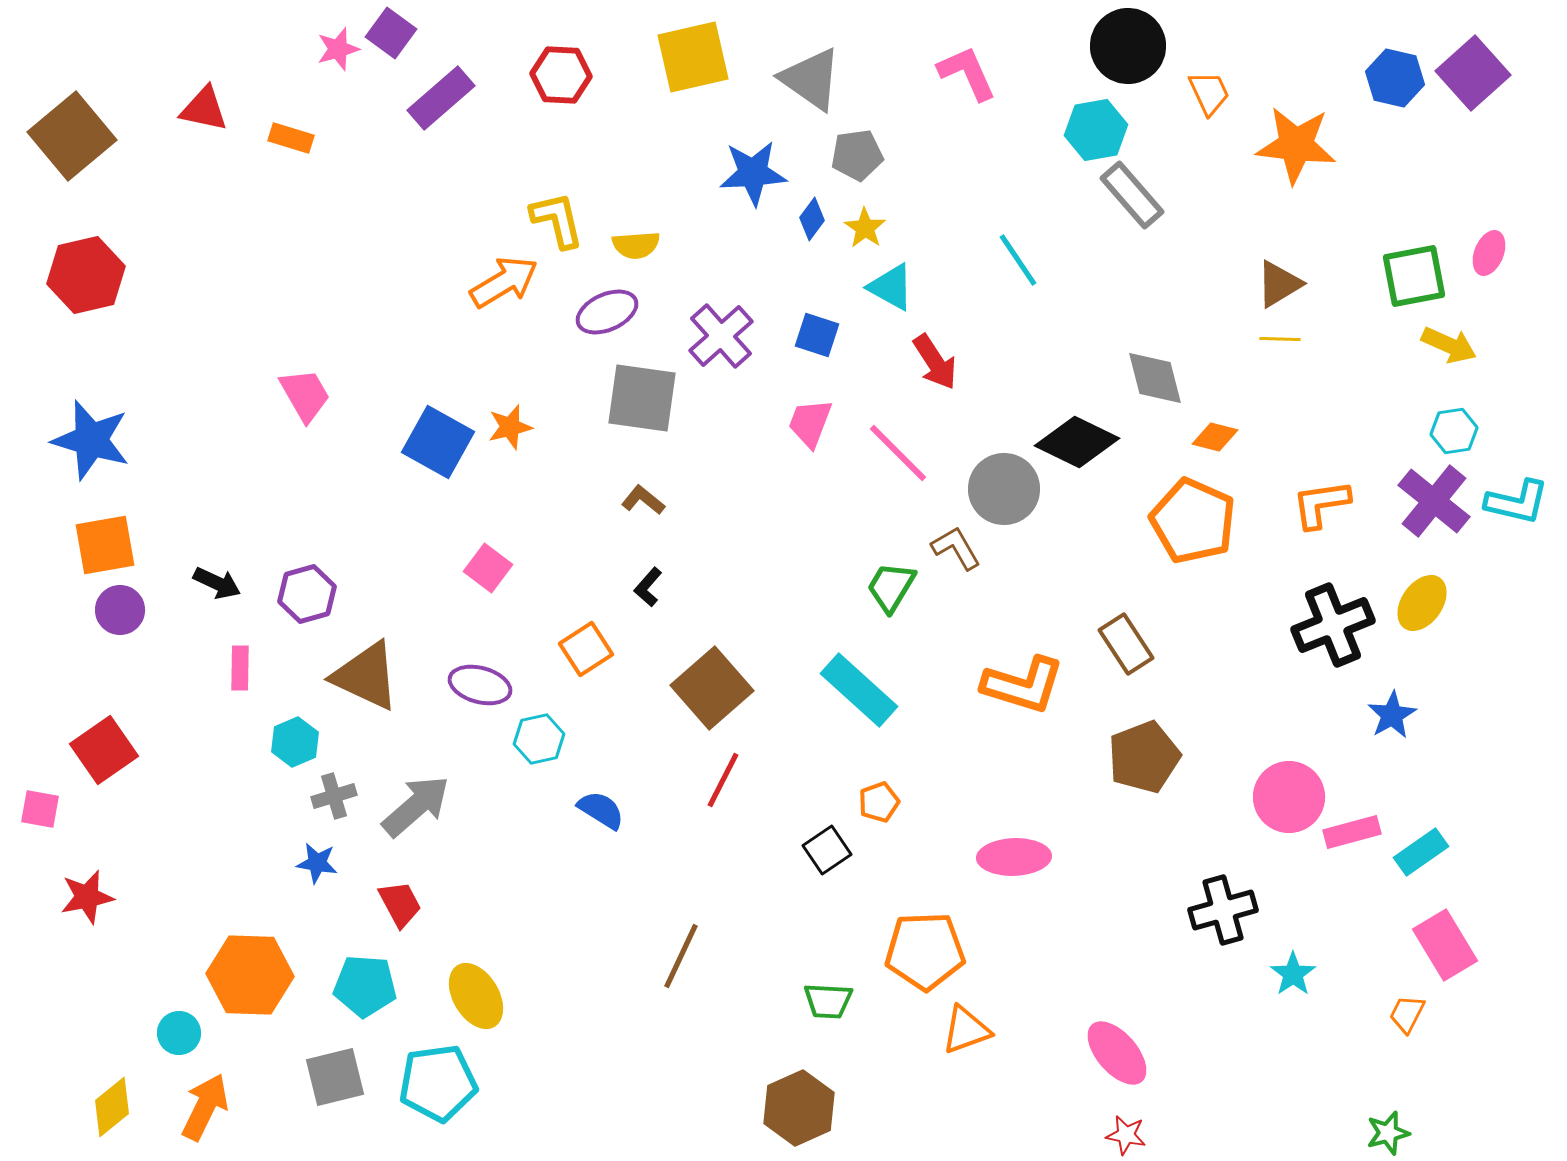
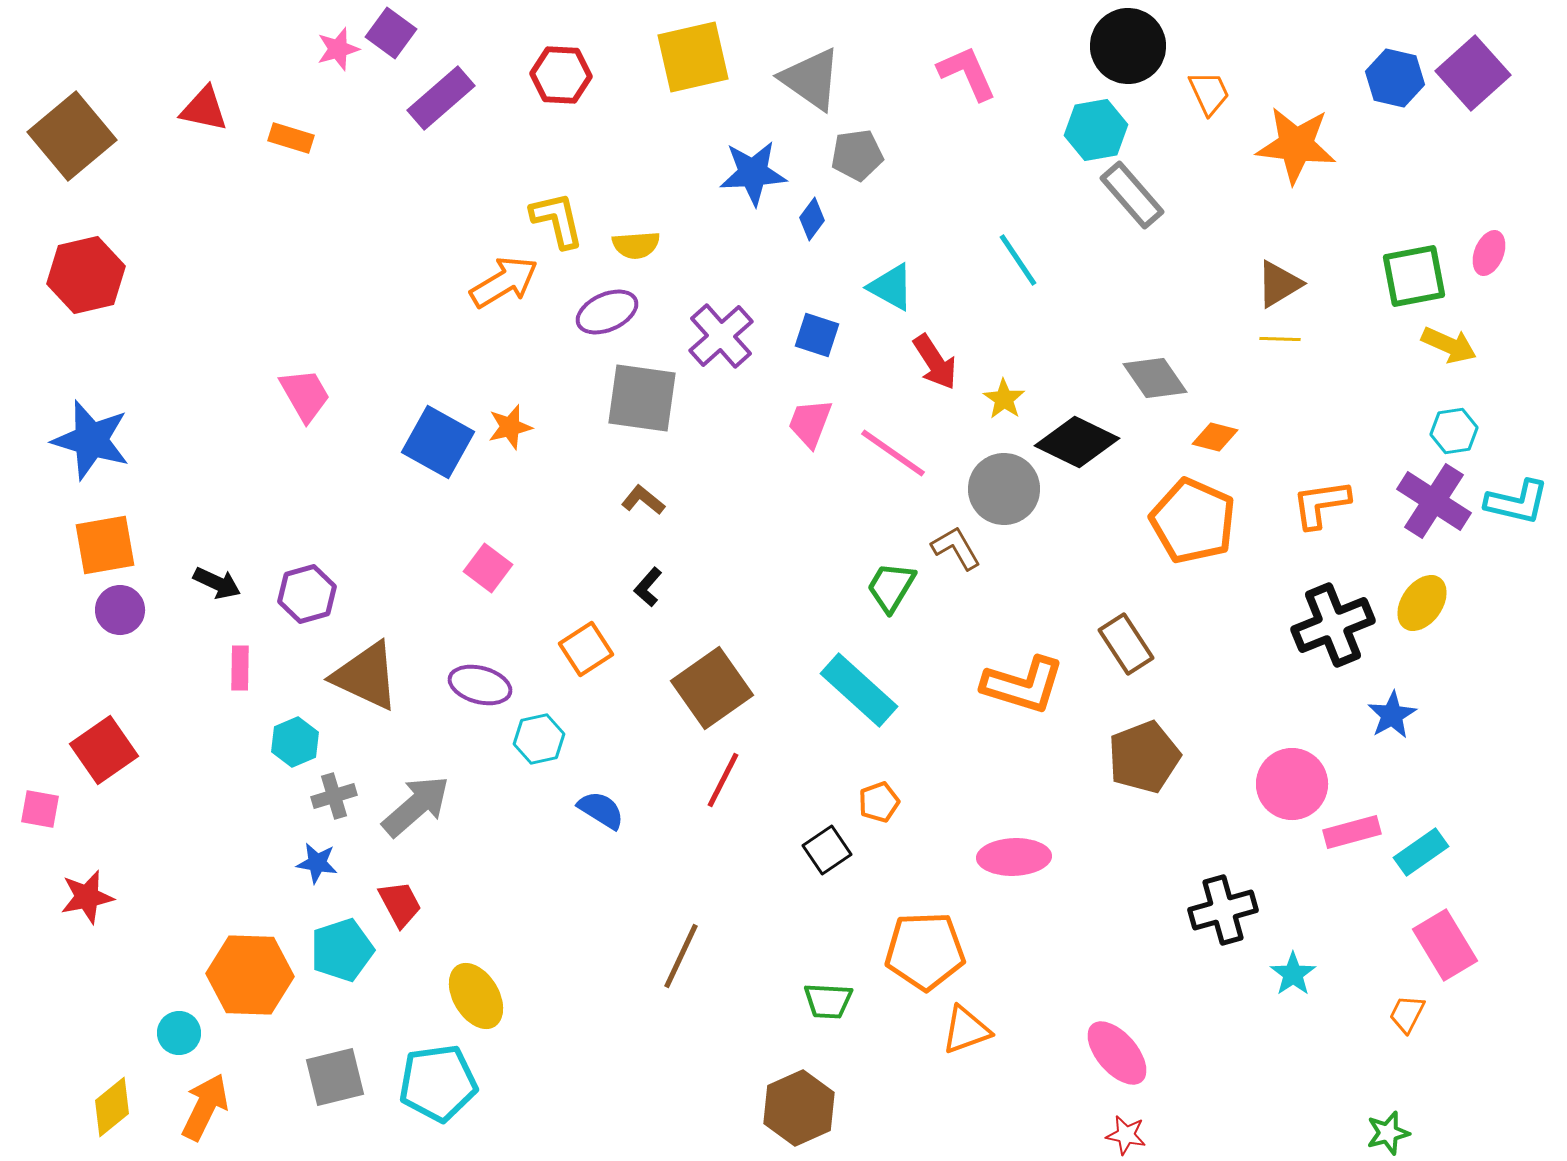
yellow star at (865, 228): moved 139 px right, 171 px down
gray diamond at (1155, 378): rotated 20 degrees counterclockwise
pink line at (898, 453): moved 5 px left; rotated 10 degrees counterclockwise
purple cross at (1434, 501): rotated 6 degrees counterclockwise
brown square at (712, 688): rotated 6 degrees clockwise
pink circle at (1289, 797): moved 3 px right, 13 px up
cyan pentagon at (365, 986): moved 23 px left, 36 px up; rotated 22 degrees counterclockwise
